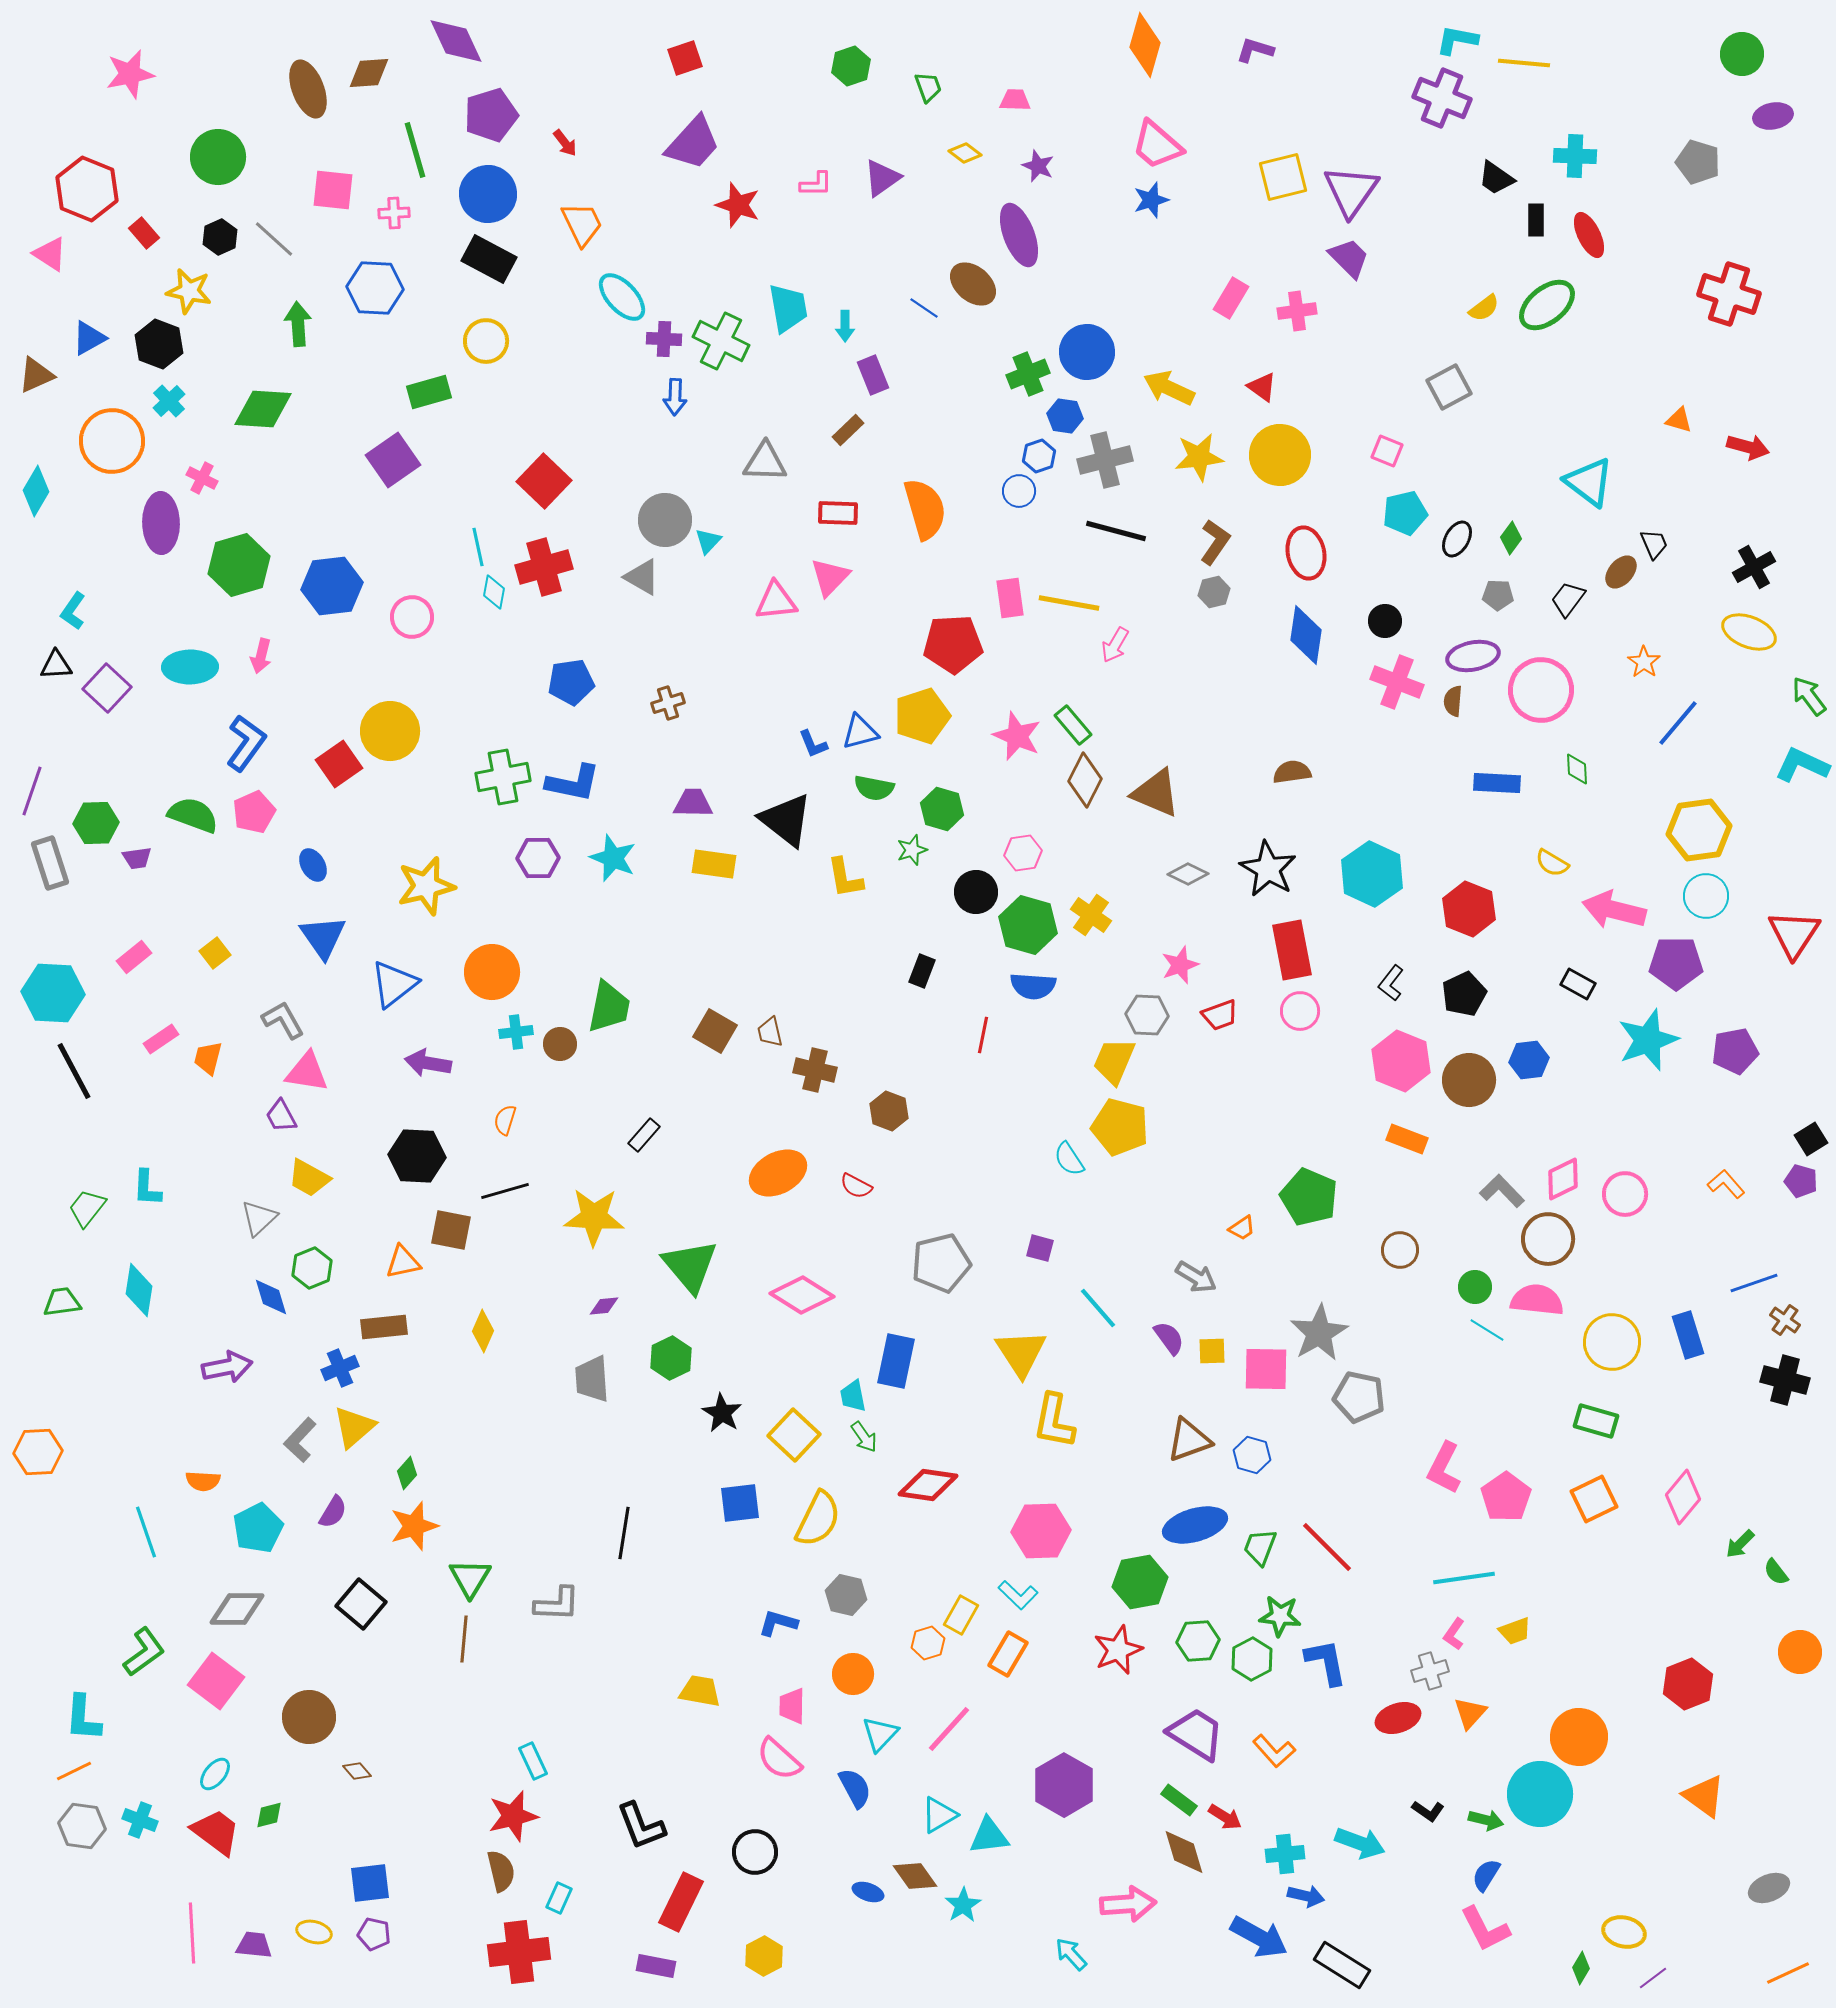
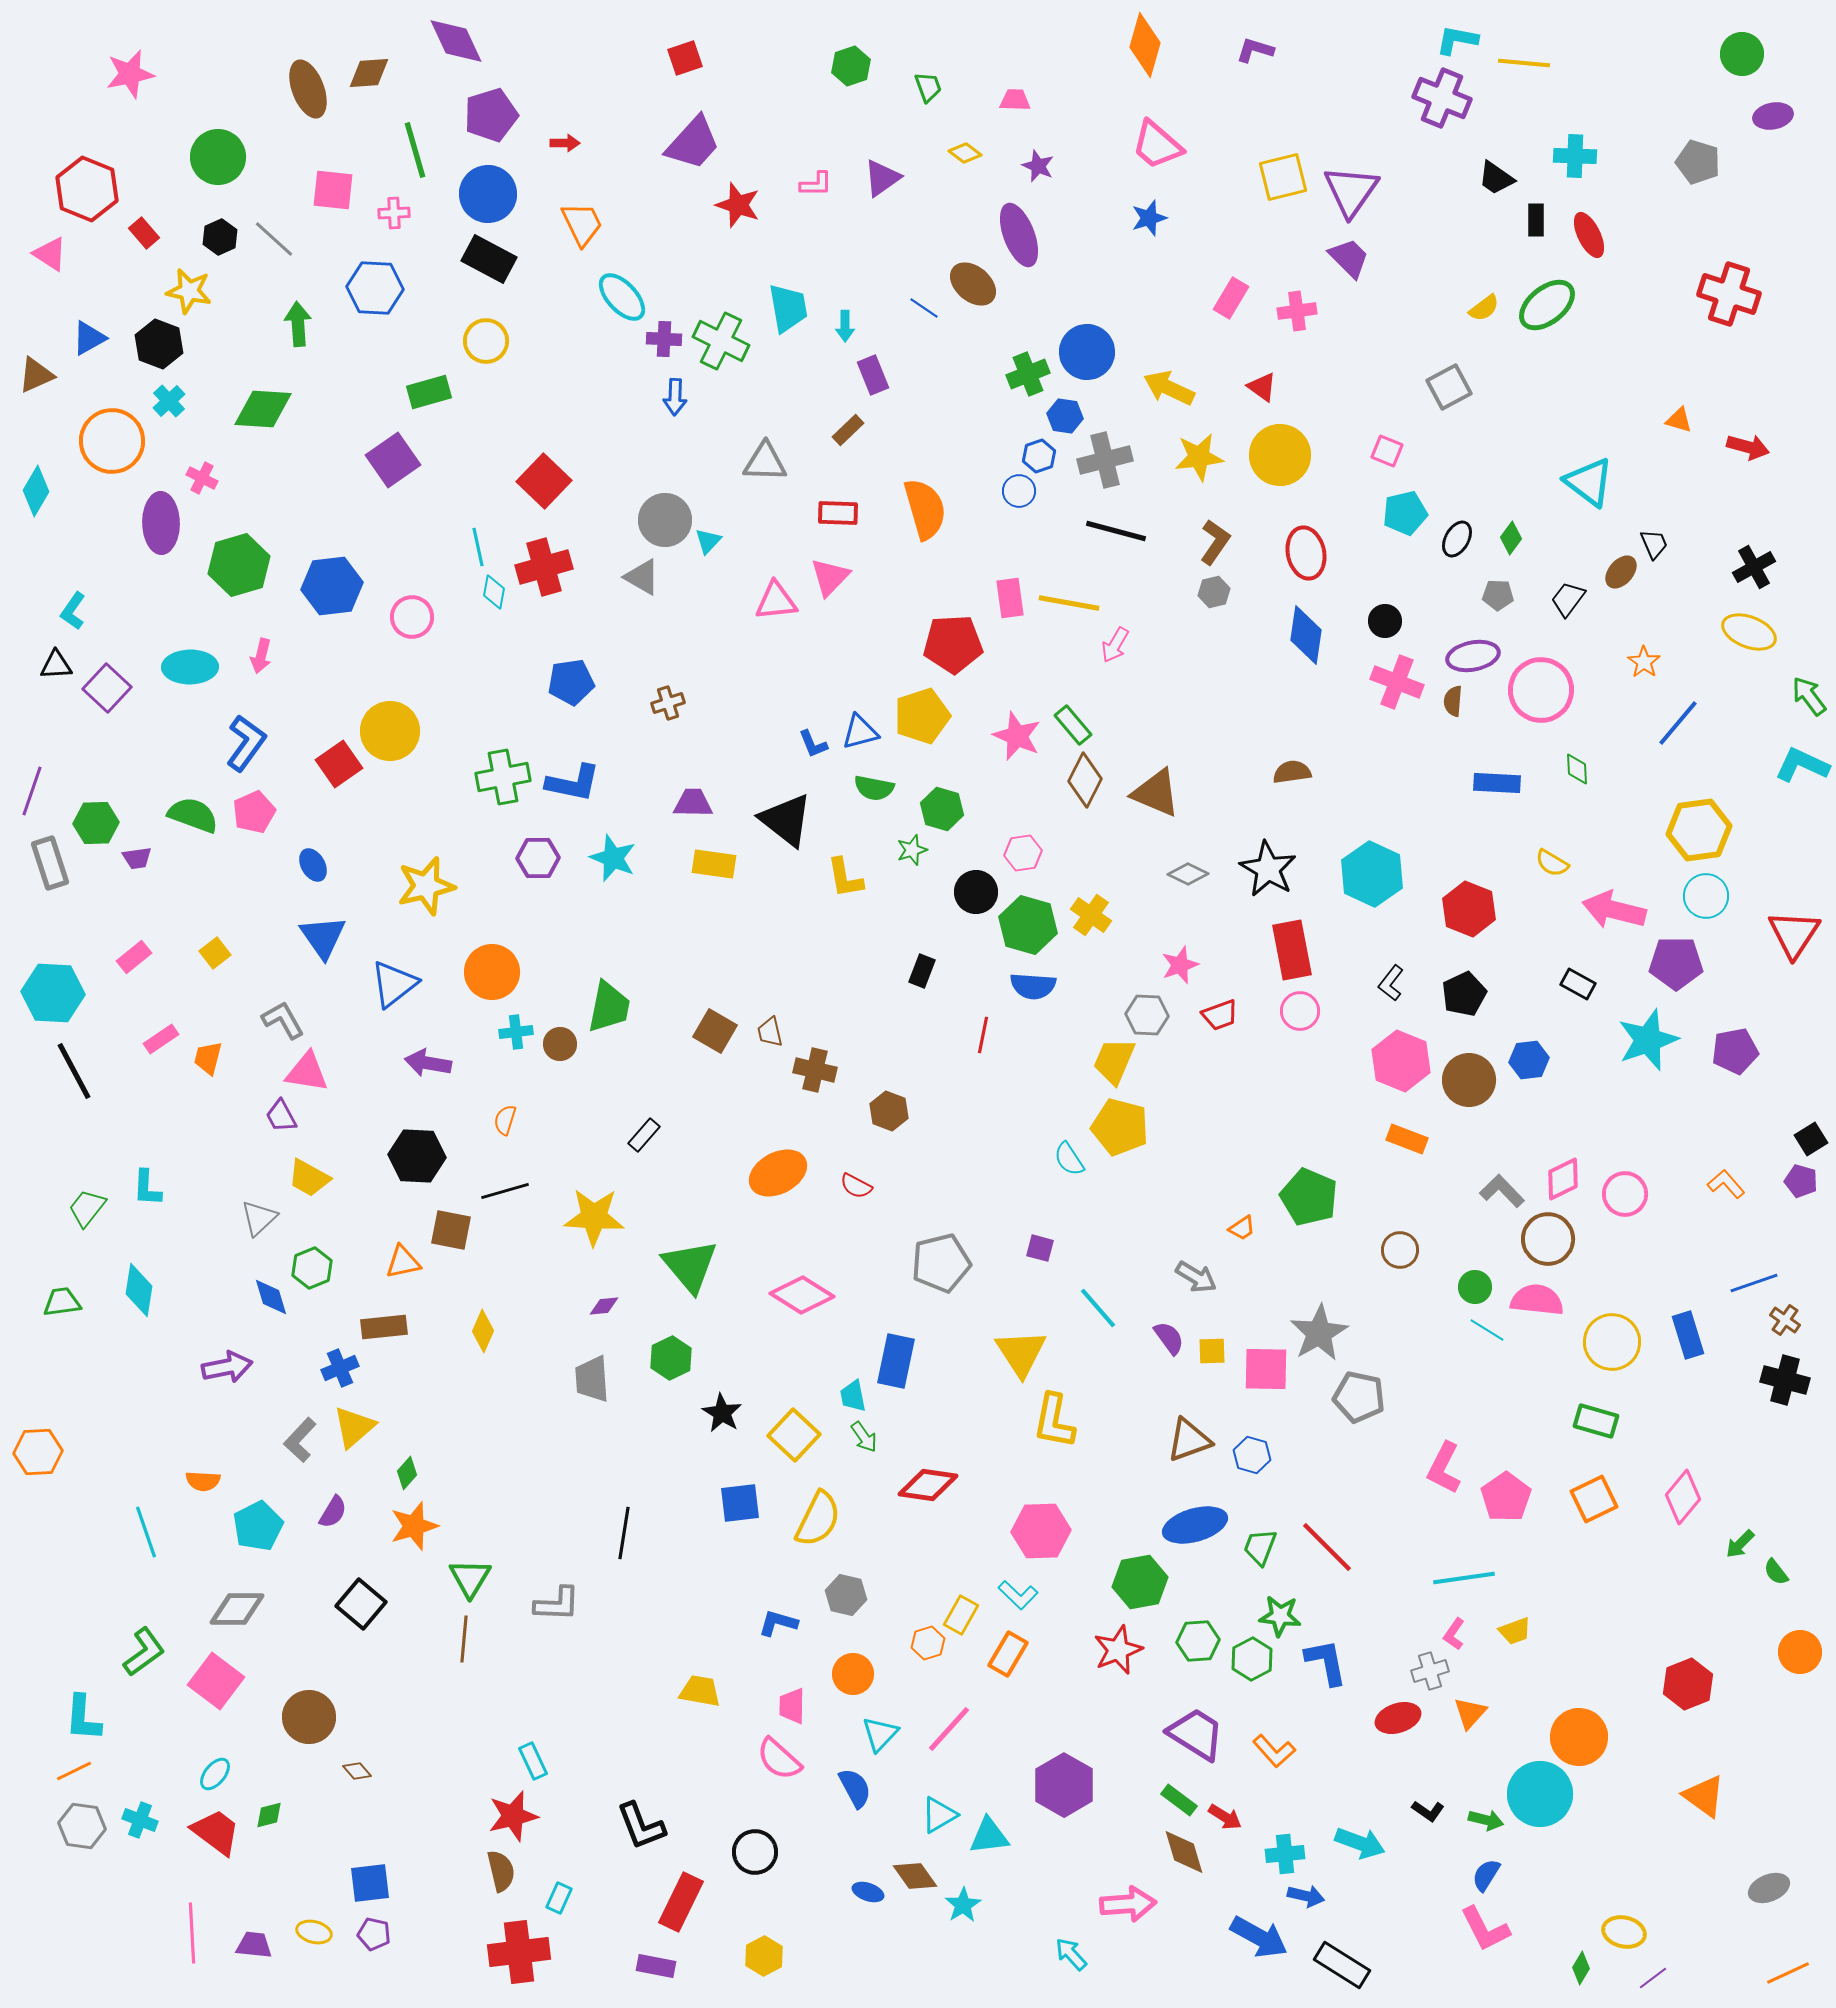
red arrow at (565, 143): rotated 52 degrees counterclockwise
blue star at (1151, 200): moved 2 px left, 18 px down
cyan pentagon at (258, 1528): moved 2 px up
